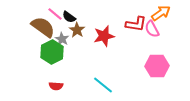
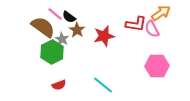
red semicircle: moved 3 px right, 1 px up; rotated 24 degrees counterclockwise
